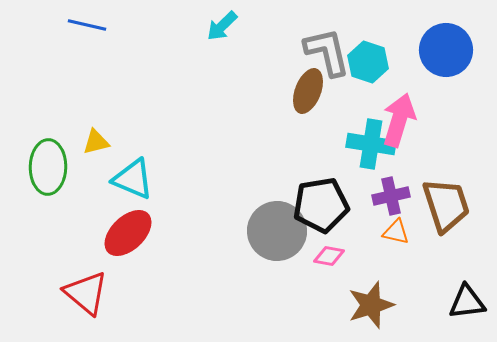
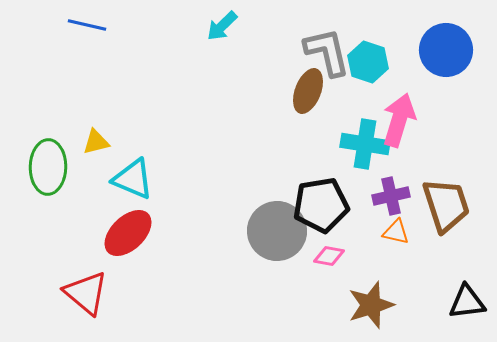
cyan cross: moved 6 px left
